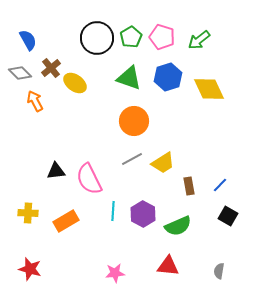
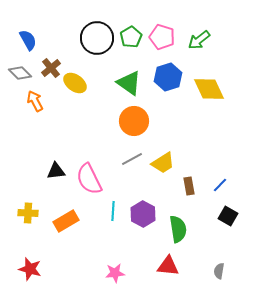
green triangle: moved 5 px down; rotated 16 degrees clockwise
green semicircle: moved 3 px down; rotated 76 degrees counterclockwise
